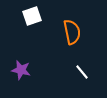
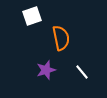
orange semicircle: moved 11 px left, 6 px down
purple star: moved 25 px right; rotated 30 degrees counterclockwise
